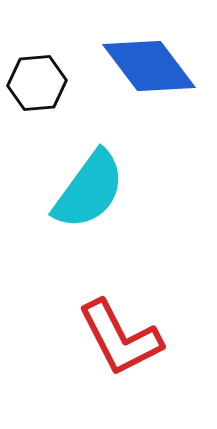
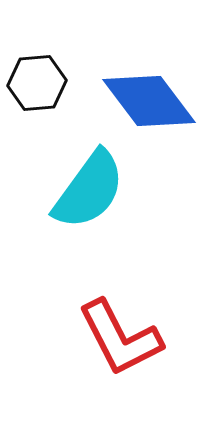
blue diamond: moved 35 px down
